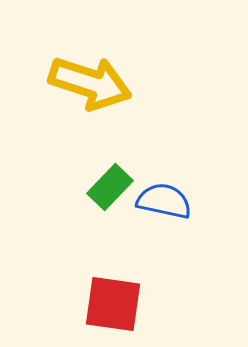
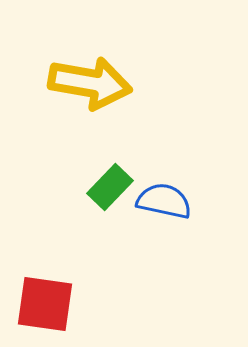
yellow arrow: rotated 8 degrees counterclockwise
red square: moved 68 px left
